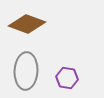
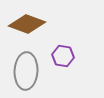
purple hexagon: moved 4 px left, 22 px up
